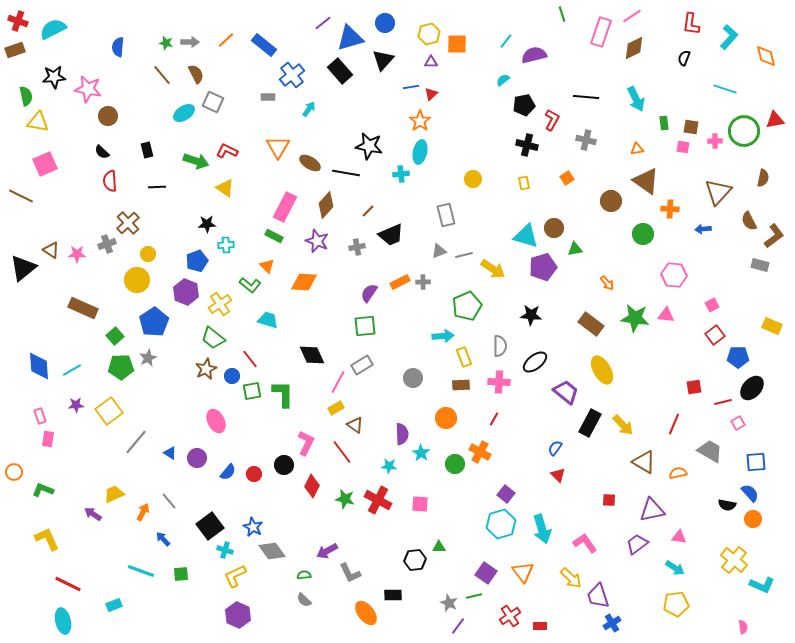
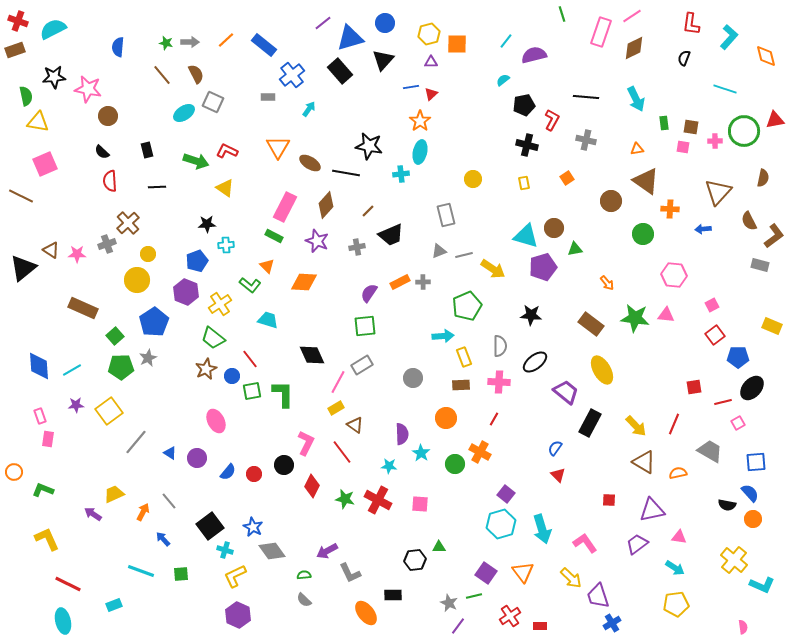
yellow arrow at (623, 425): moved 13 px right, 1 px down
